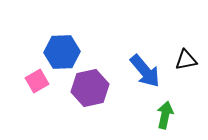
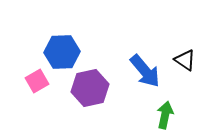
black triangle: moved 1 px left; rotated 45 degrees clockwise
